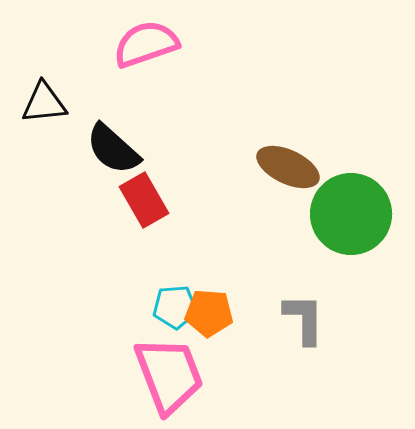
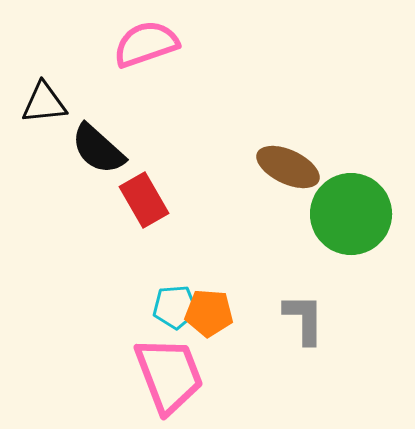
black semicircle: moved 15 px left
